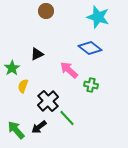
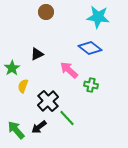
brown circle: moved 1 px down
cyan star: rotated 10 degrees counterclockwise
